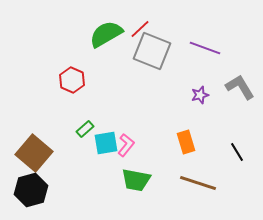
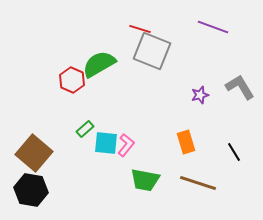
red line: rotated 60 degrees clockwise
green semicircle: moved 7 px left, 30 px down
purple line: moved 8 px right, 21 px up
cyan square: rotated 15 degrees clockwise
black line: moved 3 px left
green trapezoid: moved 9 px right
black hexagon: rotated 24 degrees clockwise
